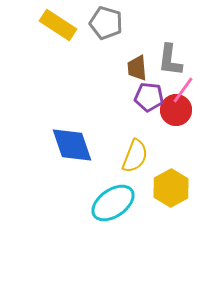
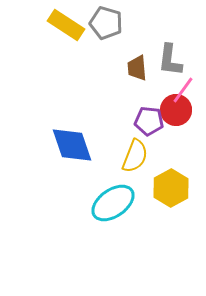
yellow rectangle: moved 8 px right
purple pentagon: moved 24 px down
